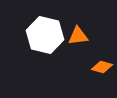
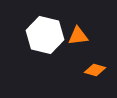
orange diamond: moved 7 px left, 3 px down
